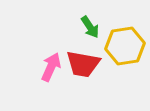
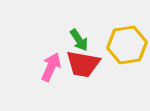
green arrow: moved 11 px left, 13 px down
yellow hexagon: moved 2 px right, 1 px up
